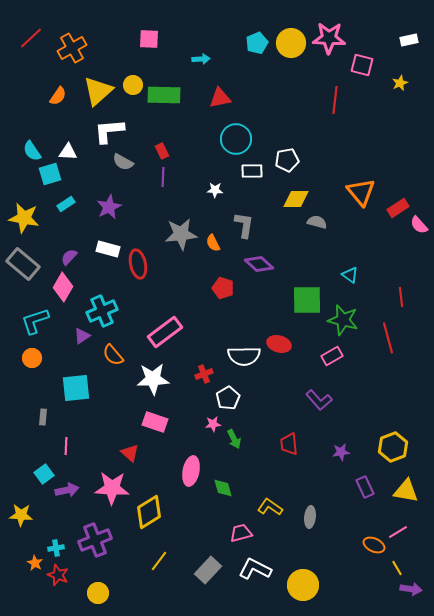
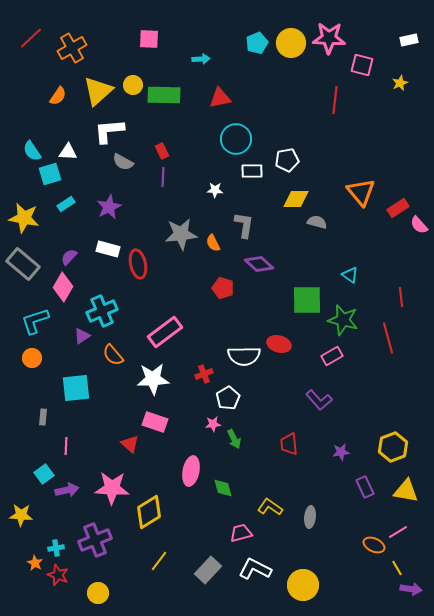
red triangle at (130, 453): moved 9 px up
